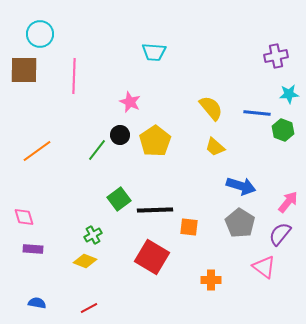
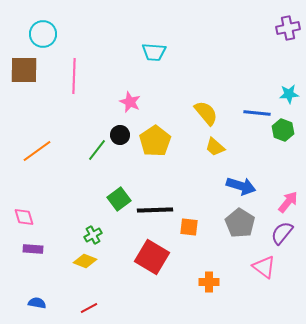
cyan circle: moved 3 px right
purple cross: moved 12 px right, 28 px up
yellow semicircle: moved 5 px left, 5 px down
purple semicircle: moved 2 px right, 1 px up
orange cross: moved 2 px left, 2 px down
